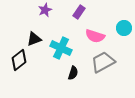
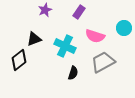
cyan cross: moved 4 px right, 2 px up
